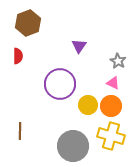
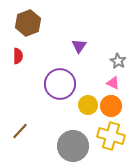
brown line: rotated 42 degrees clockwise
